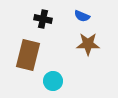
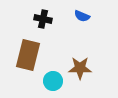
brown star: moved 8 px left, 24 px down
